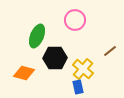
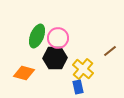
pink circle: moved 17 px left, 18 px down
